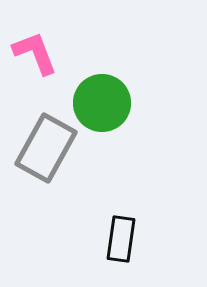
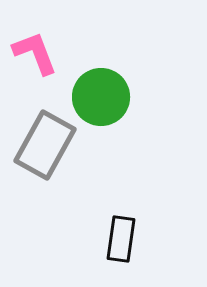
green circle: moved 1 px left, 6 px up
gray rectangle: moved 1 px left, 3 px up
